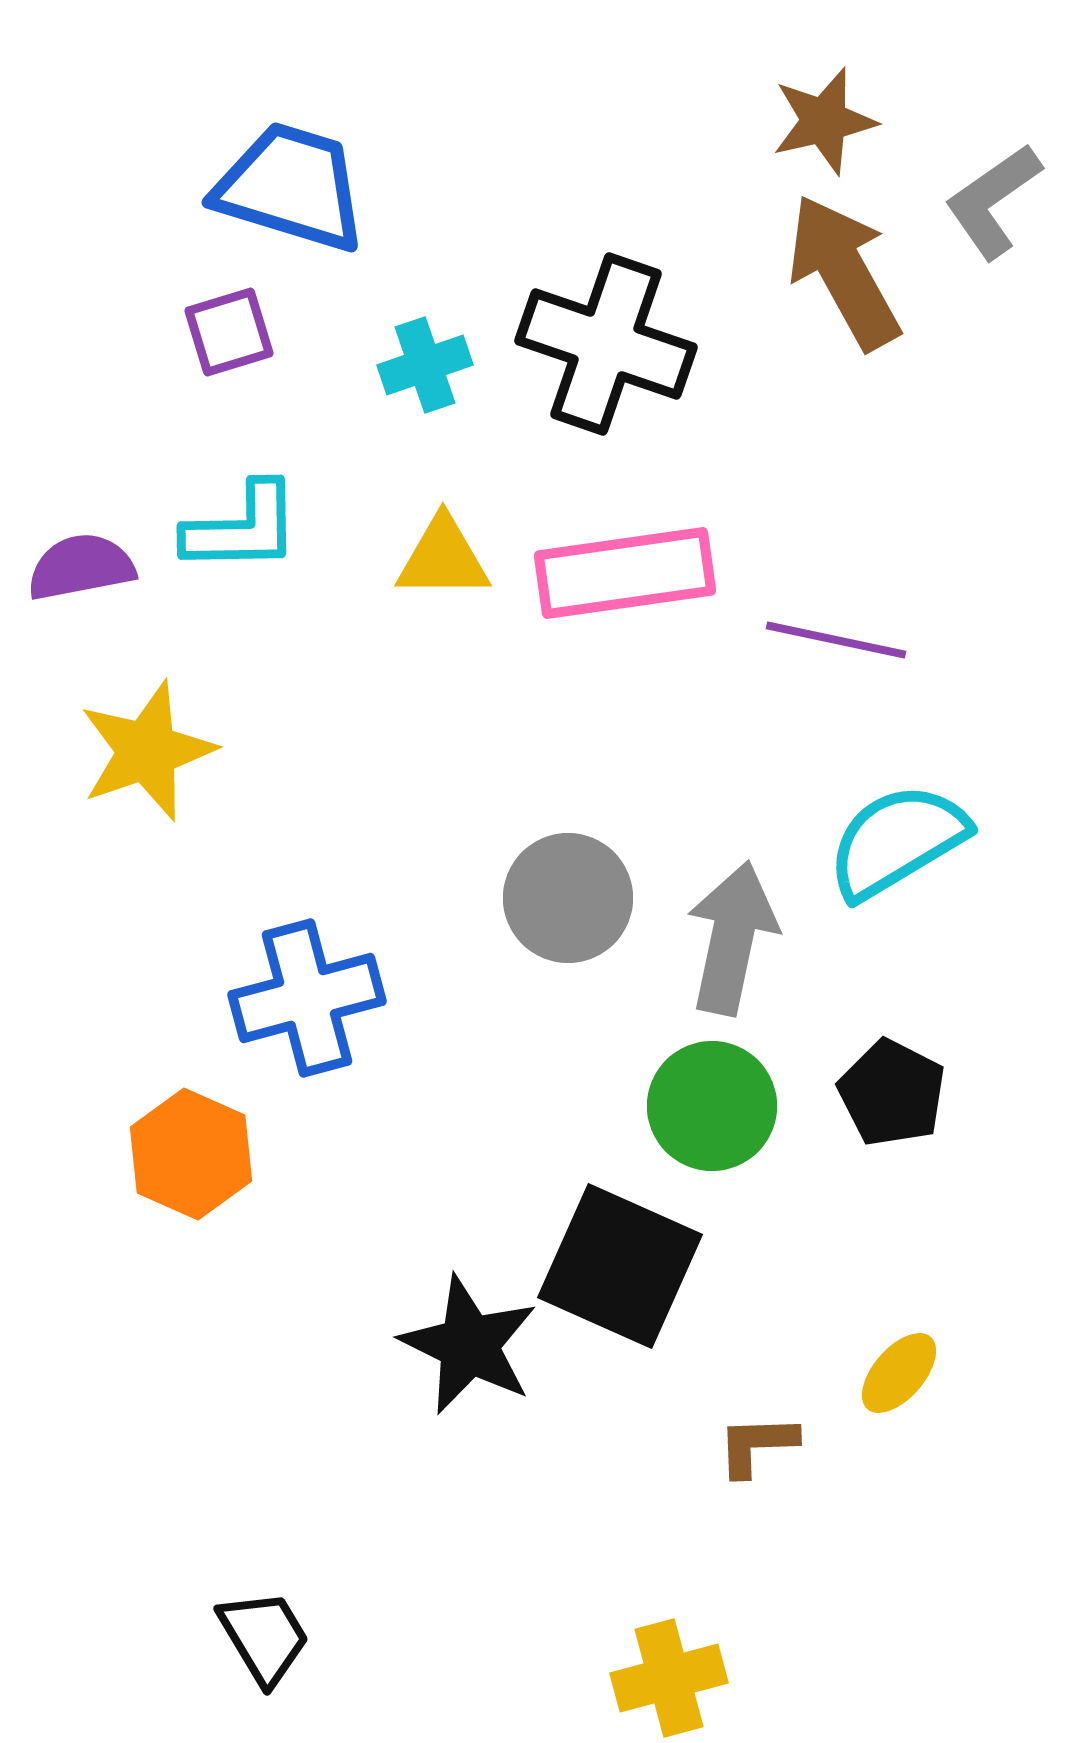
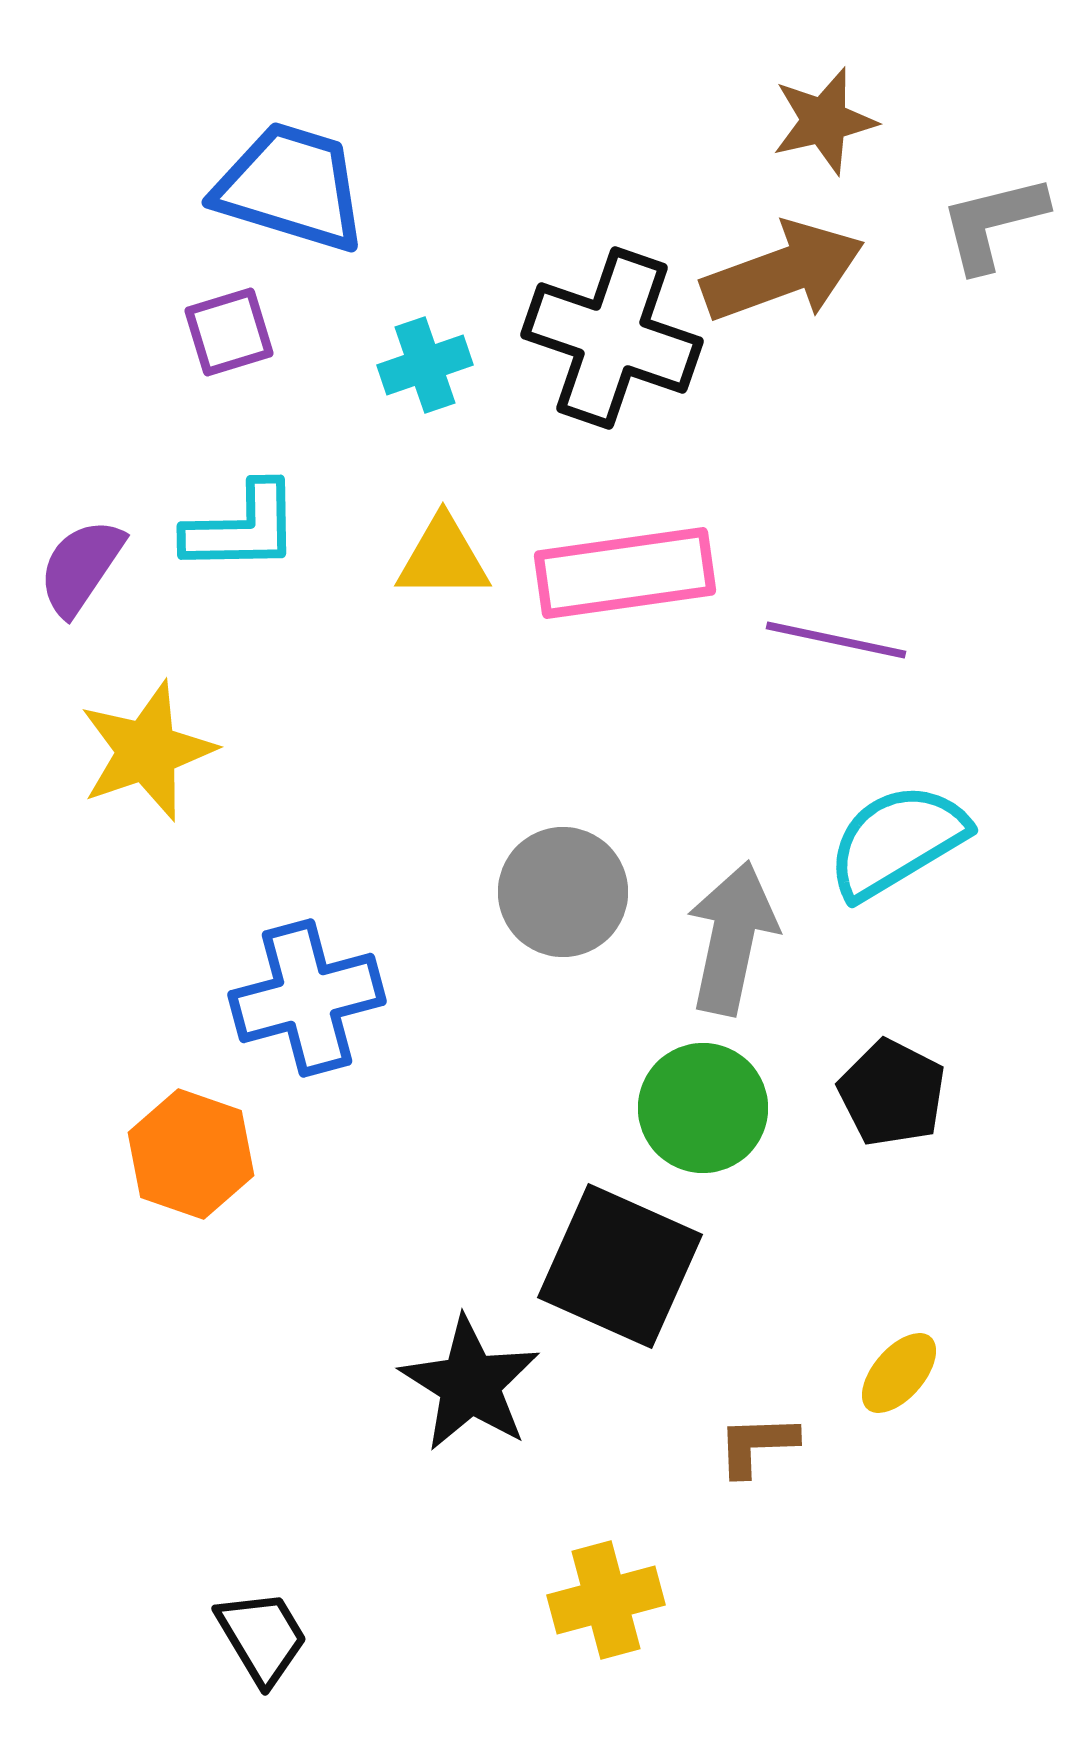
gray L-shape: moved 22 px down; rotated 21 degrees clockwise
brown arrow: moved 61 px left; rotated 99 degrees clockwise
black cross: moved 6 px right, 6 px up
purple semicircle: rotated 45 degrees counterclockwise
gray circle: moved 5 px left, 6 px up
green circle: moved 9 px left, 2 px down
orange hexagon: rotated 5 degrees counterclockwise
black star: moved 1 px right, 39 px down; rotated 6 degrees clockwise
black trapezoid: moved 2 px left
yellow cross: moved 63 px left, 78 px up
